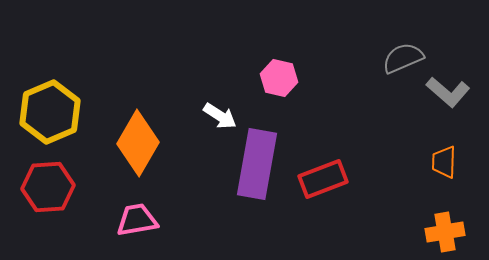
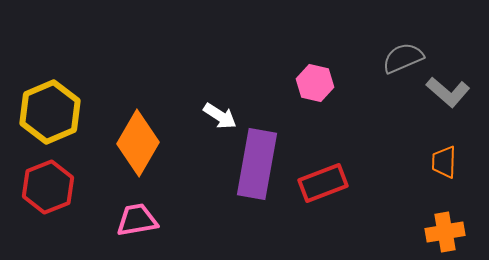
pink hexagon: moved 36 px right, 5 px down
red rectangle: moved 4 px down
red hexagon: rotated 18 degrees counterclockwise
